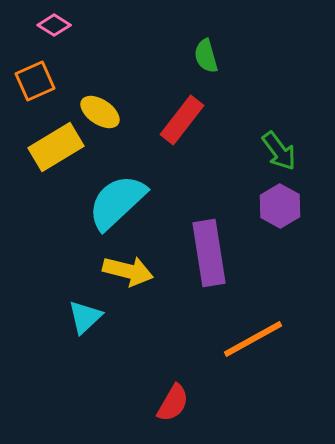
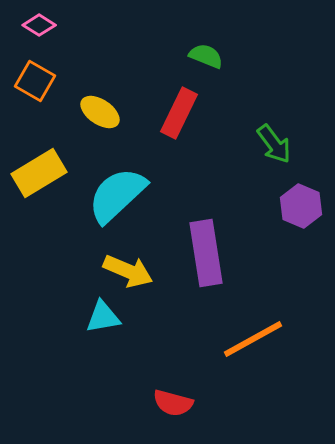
pink diamond: moved 15 px left
green semicircle: rotated 128 degrees clockwise
orange square: rotated 36 degrees counterclockwise
red rectangle: moved 3 px left, 7 px up; rotated 12 degrees counterclockwise
yellow rectangle: moved 17 px left, 26 px down
green arrow: moved 5 px left, 7 px up
cyan semicircle: moved 7 px up
purple hexagon: moved 21 px right; rotated 6 degrees counterclockwise
purple rectangle: moved 3 px left
yellow arrow: rotated 9 degrees clockwise
cyan triangle: moved 18 px right; rotated 33 degrees clockwise
red semicircle: rotated 75 degrees clockwise
